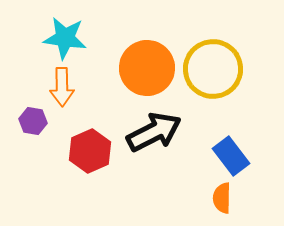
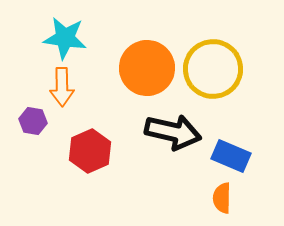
black arrow: moved 19 px right; rotated 40 degrees clockwise
blue rectangle: rotated 30 degrees counterclockwise
